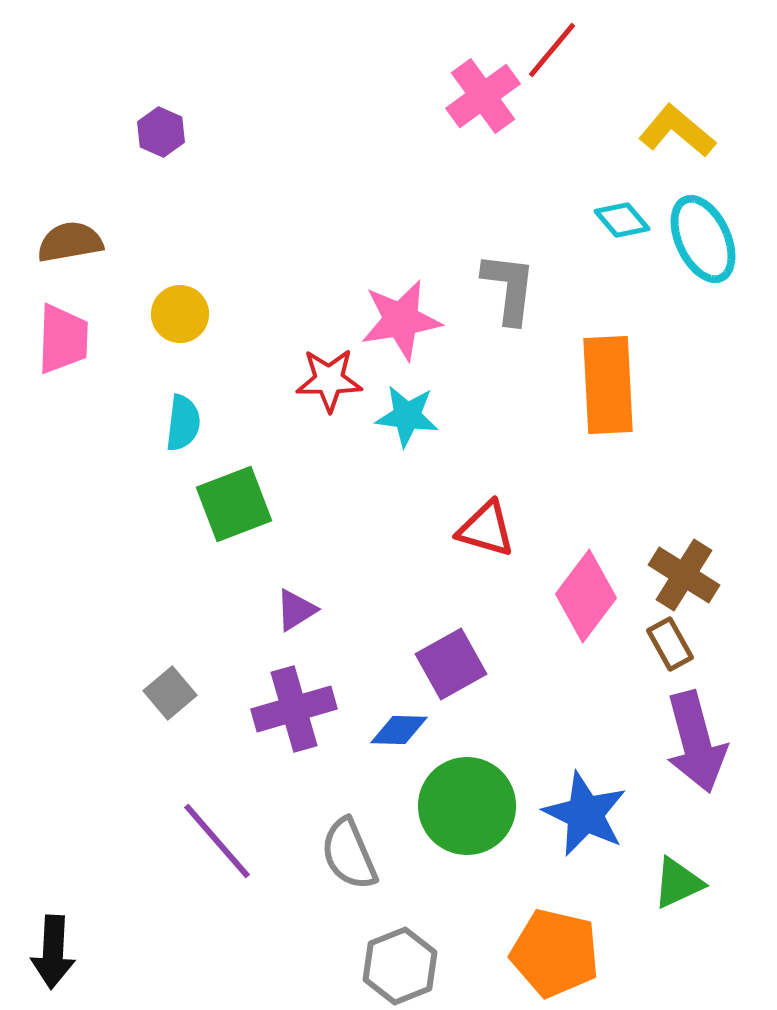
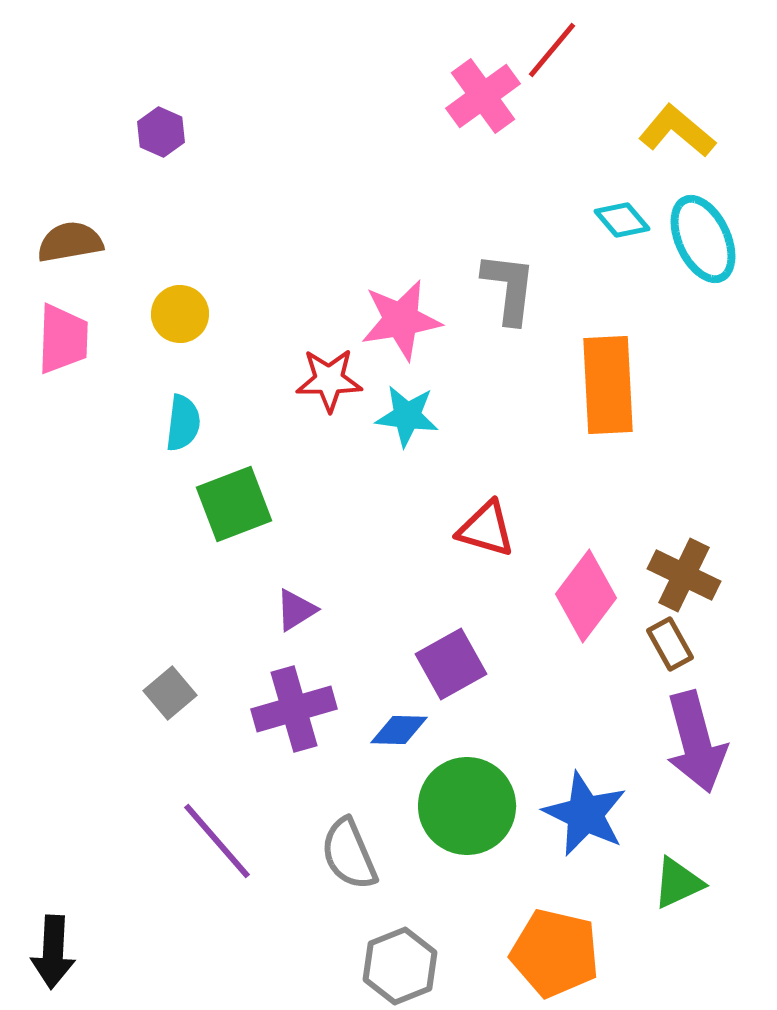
brown cross: rotated 6 degrees counterclockwise
